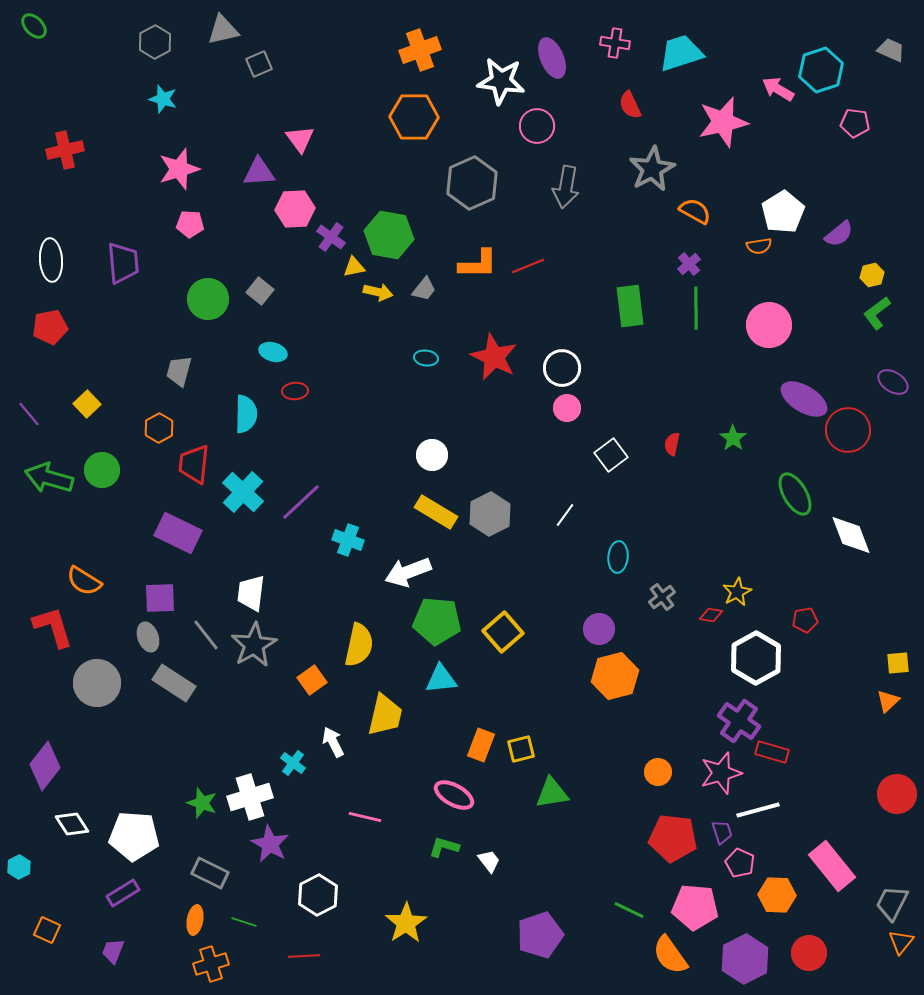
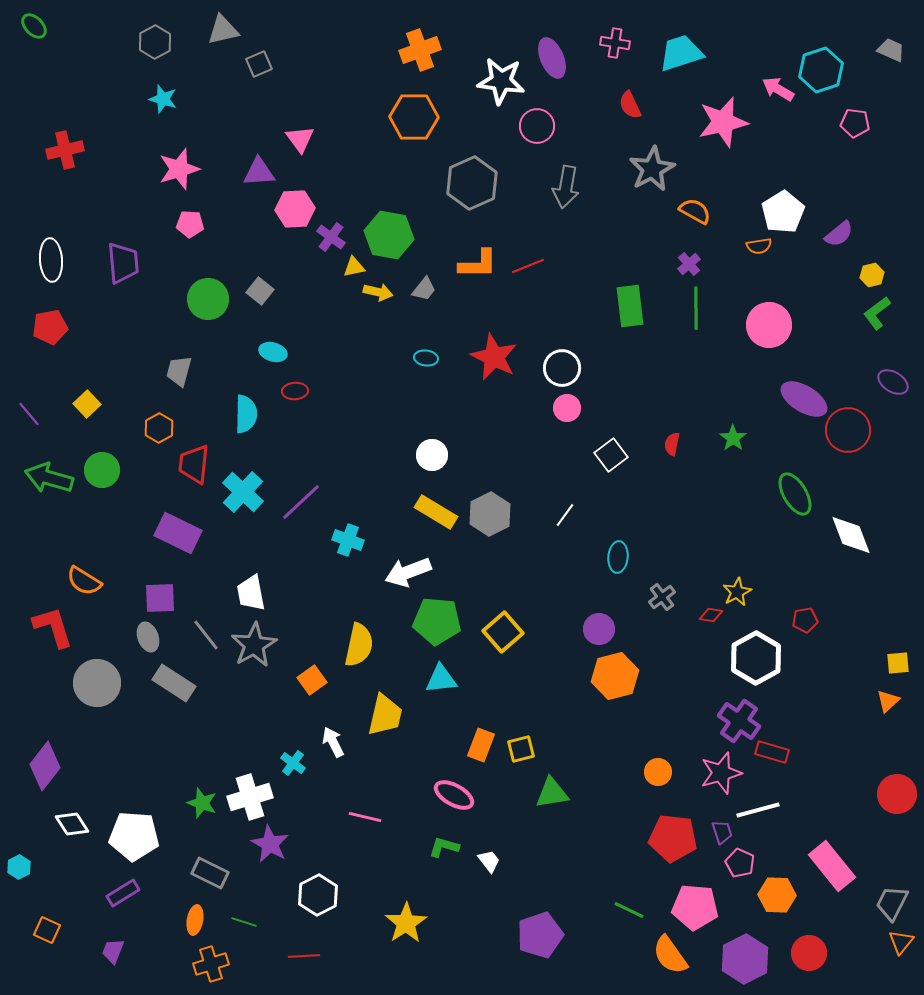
white trapezoid at (251, 593): rotated 18 degrees counterclockwise
